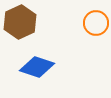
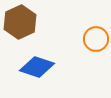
orange circle: moved 16 px down
